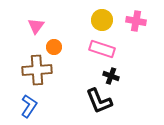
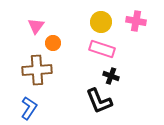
yellow circle: moved 1 px left, 2 px down
orange circle: moved 1 px left, 4 px up
blue L-shape: moved 2 px down
